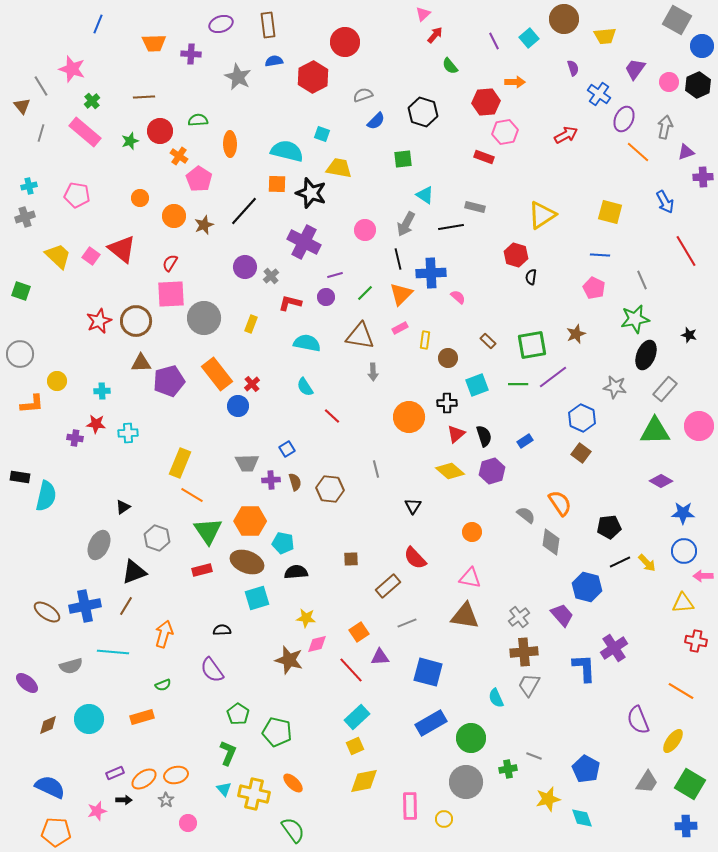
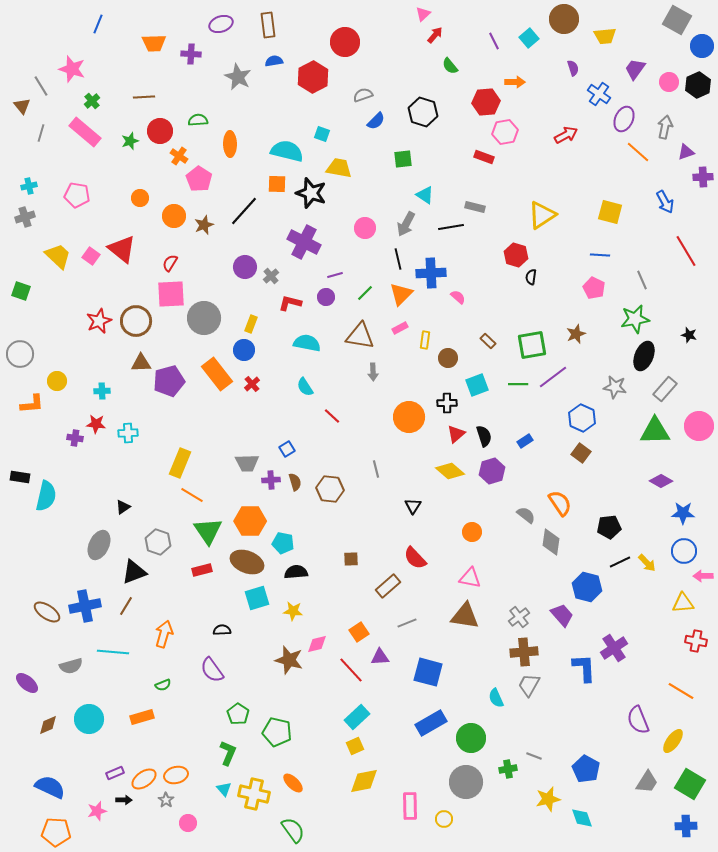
pink circle at (365, 230): moved 2 px up
black ellipse at (646, 355): moved 2 px left, 1 px down
blue circle at (238, 406): moved 6 px right, 56 px up
gray hexagon at (157, 538): moved 1 px right, 4 px down
yellow star at (306, 618): moved 13 px left, 7 px up
